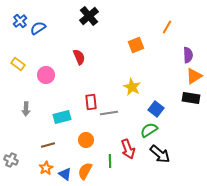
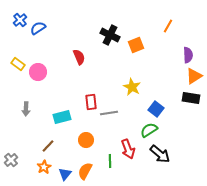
black cross: moved 21 px right, 19 px down; rotated 24 degrees counterclockwise
blue cross: moved 1 px up
orange line: moved 1 px right, 1 px up
pink circle: moved 8 px left, 3 px up
brown line: moved 1 px down; rotated 32 degrees counterclockwise
gray cross: rotated 24 degrees clockwise
orange star: moved 2 px left, 1 px up
blue triangle: rotated 32 degrees clockwise
